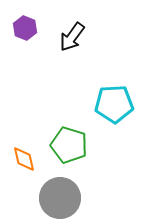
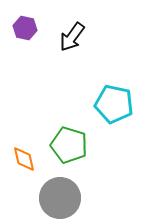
purple hexagon: rotated 10 degrees counterclockwise
cyan pentagon: rotated 15 degrees clockwise
